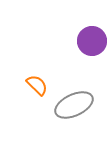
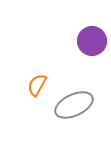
orange semicircle: rotated 105 degrees counterclockwise
